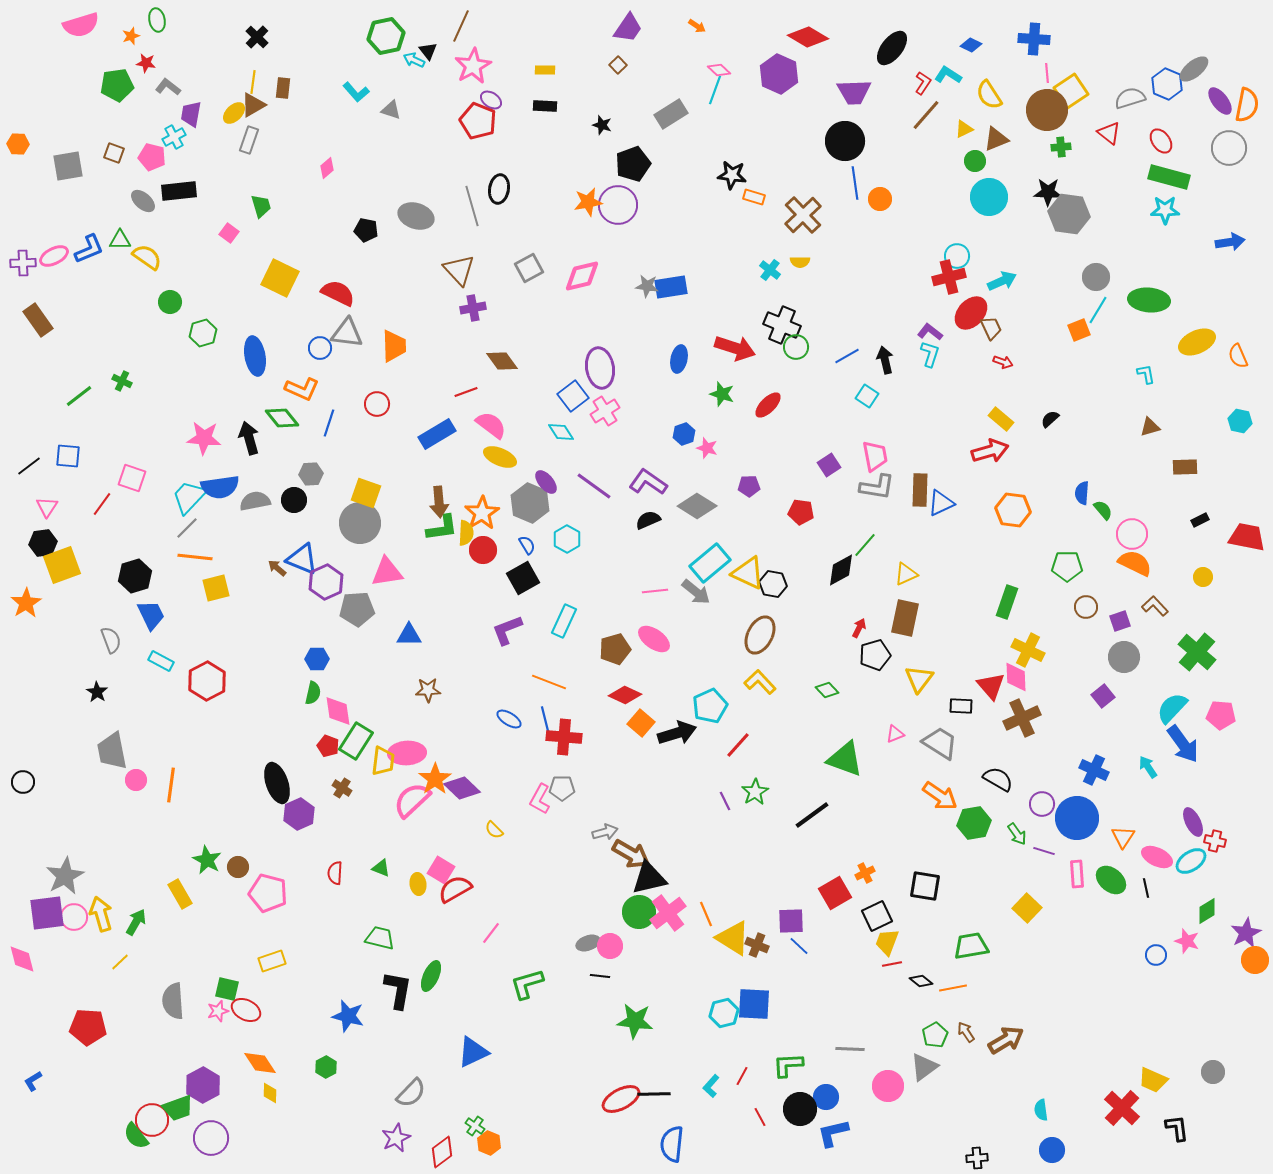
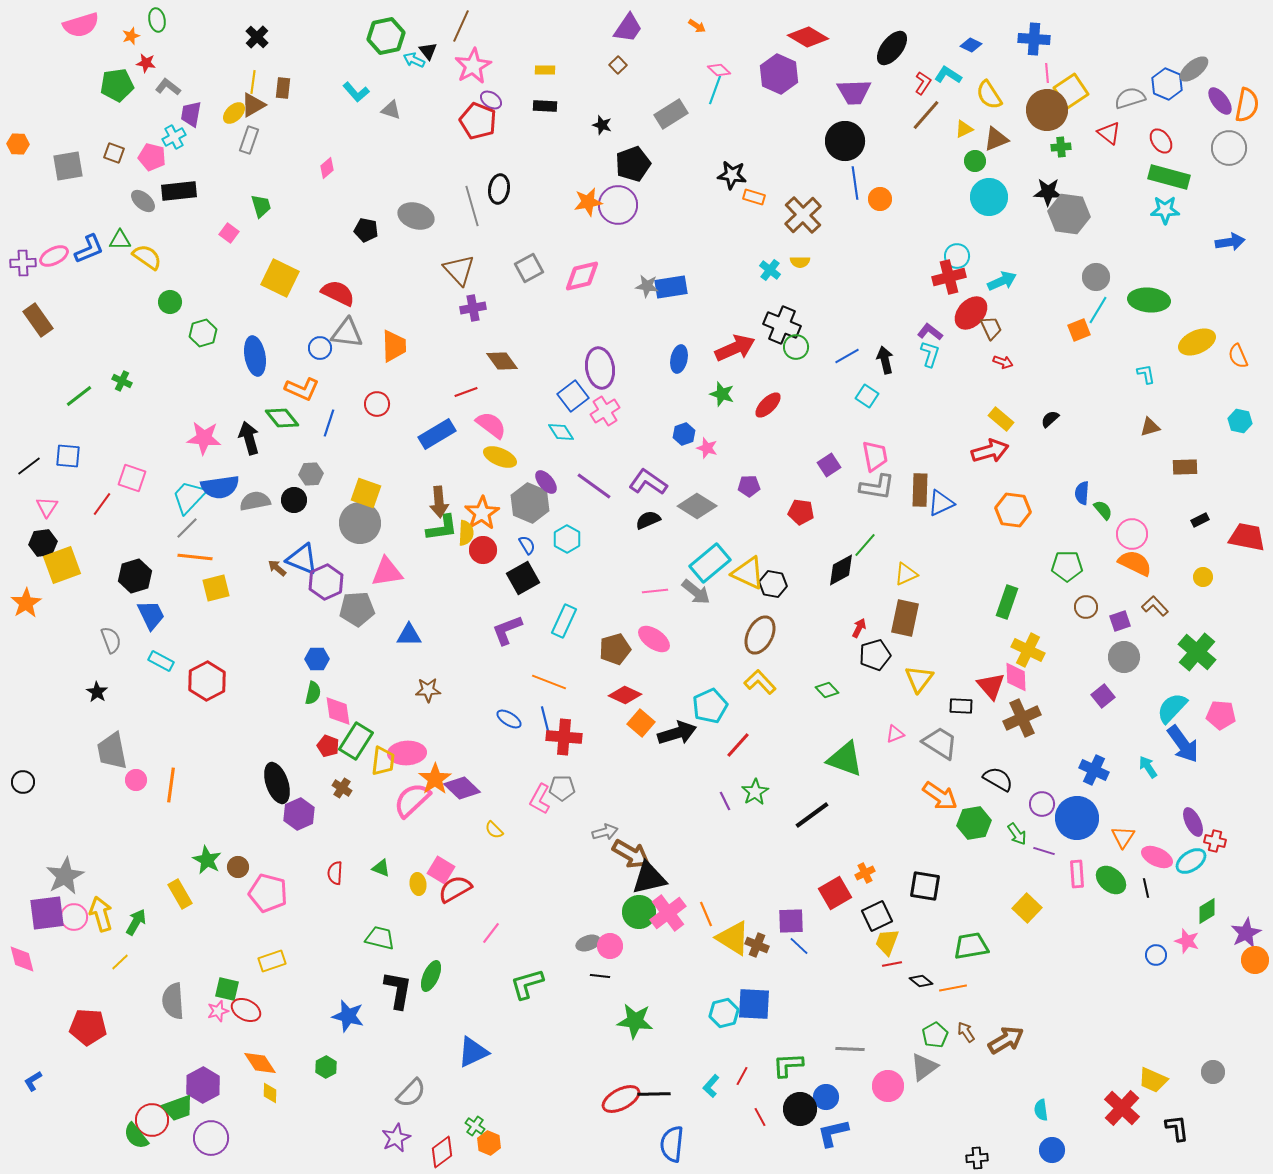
red arrow at (735, 348): rotated 42 degrees counterclockwise
